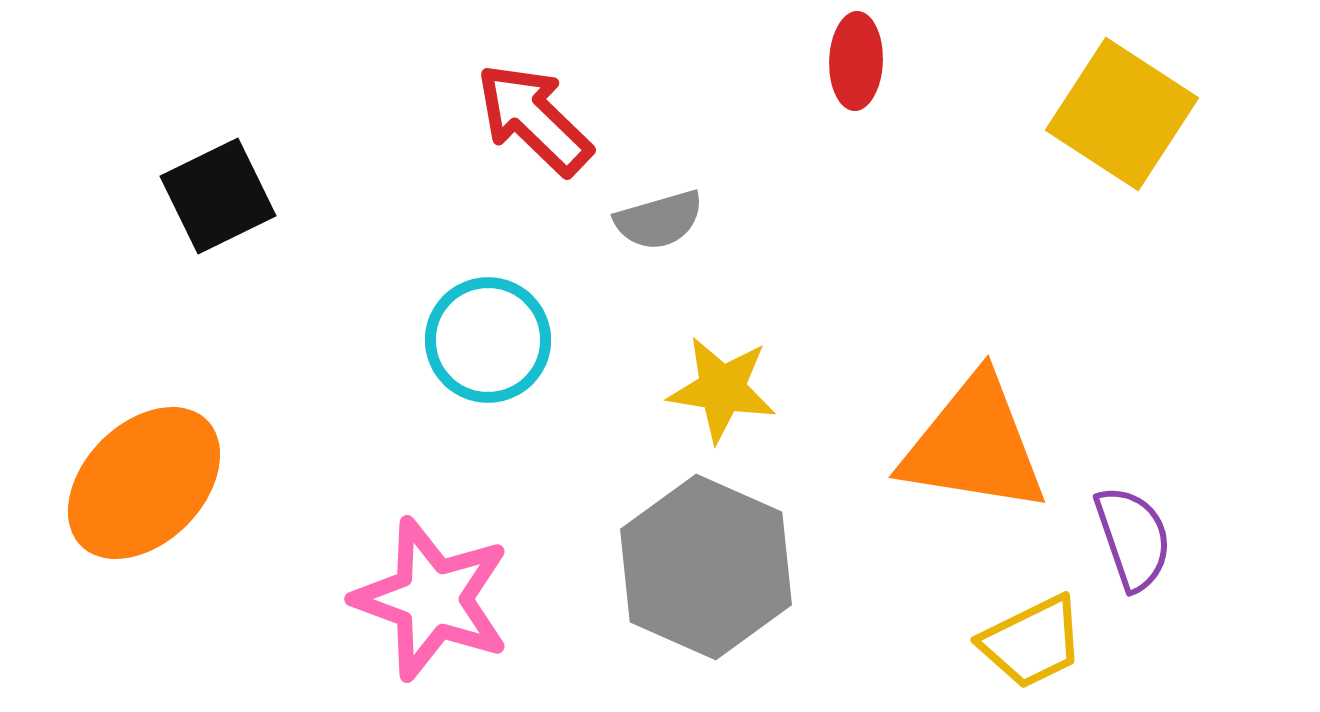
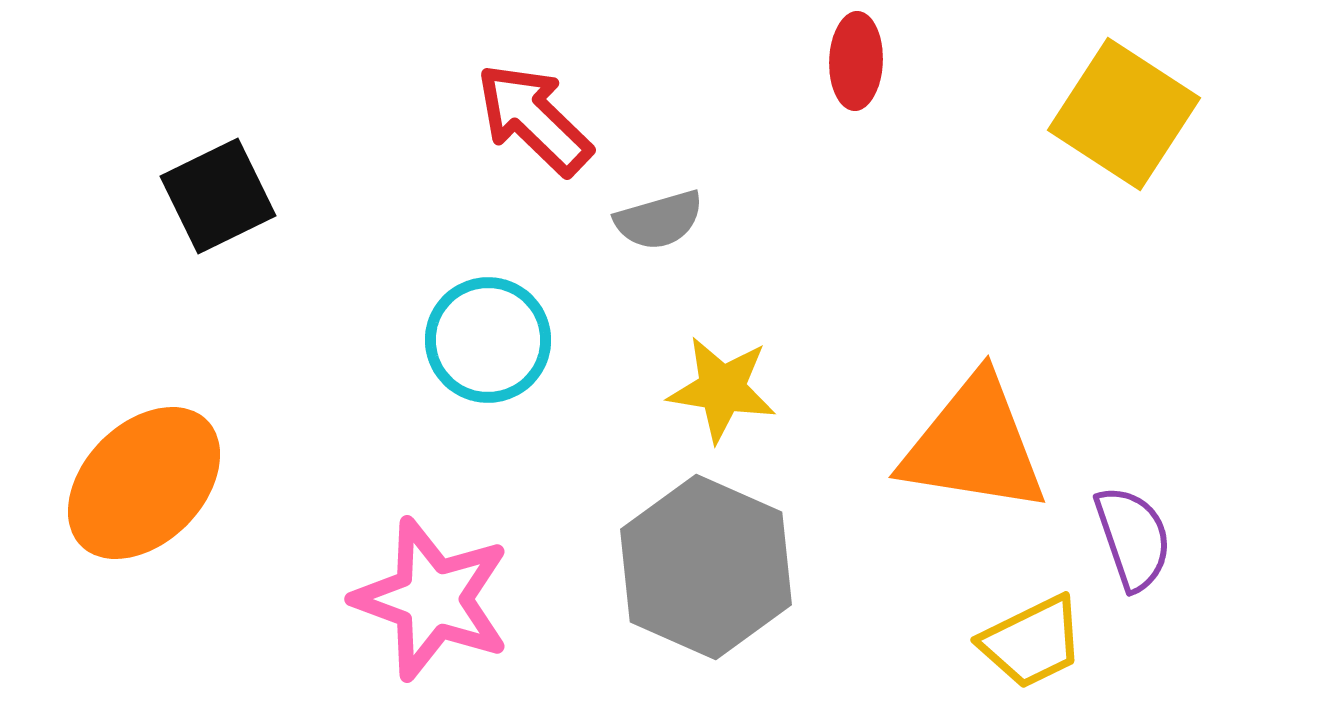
yellow square: moved 2 px right
